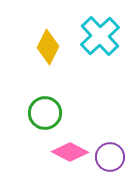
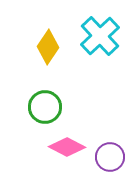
yellow diamond: rotated 8 degrees clockwise
green circle: moved 6 px up
pink diamond: moved 3 px left, 5 px up
